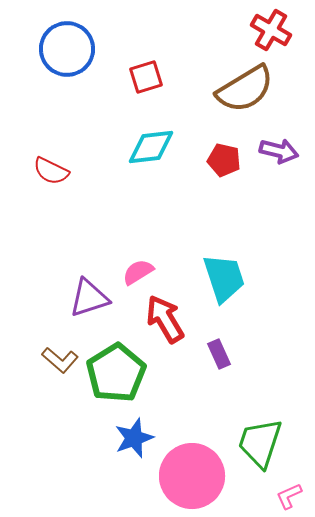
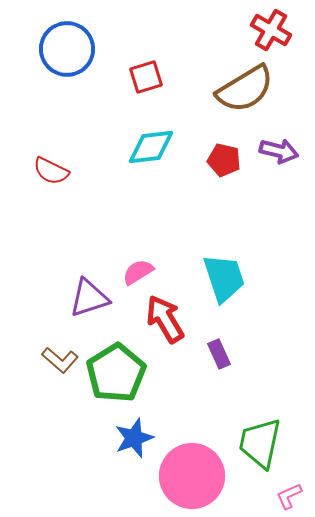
green trapezoid: rotated 6 degrees counterclockwise
